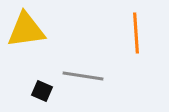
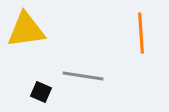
orange line: moved 5 px right
black square: moved 1 px left, 1 px down
